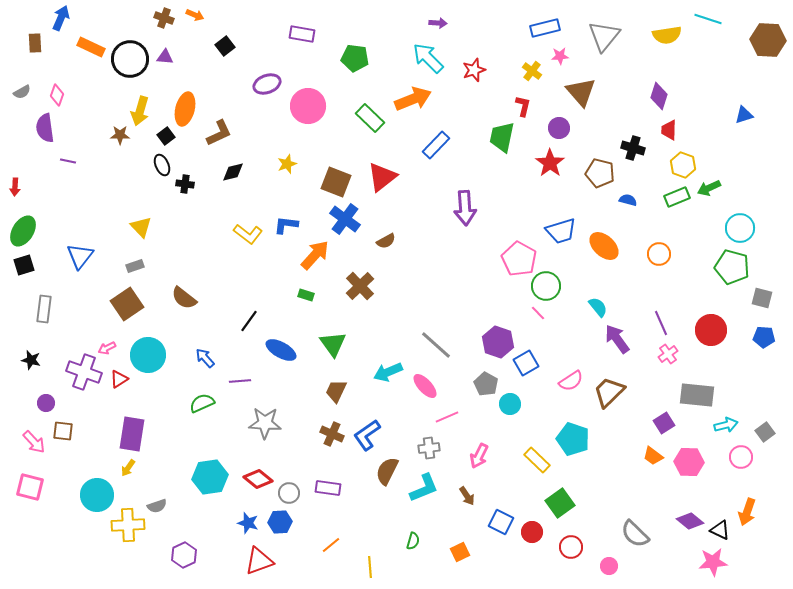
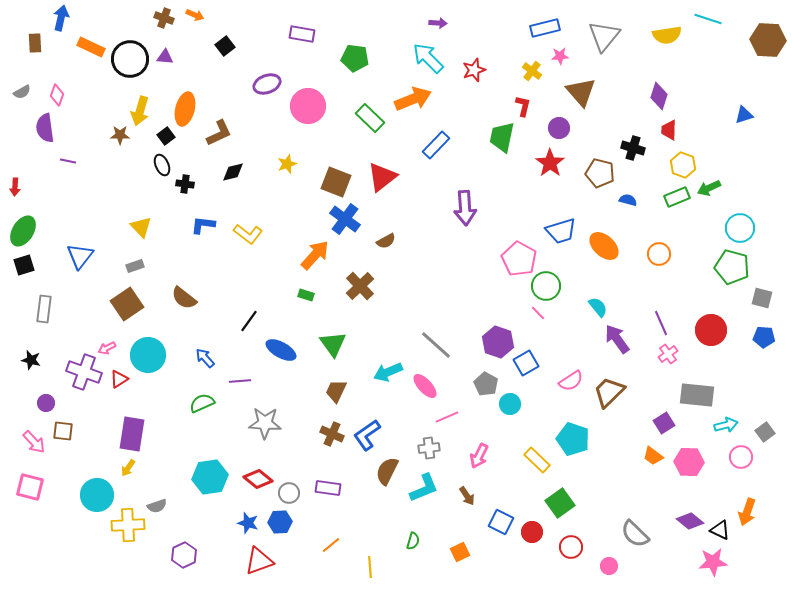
blue arrow at (61, 18): rotated 10 degrees counterclockwise
blue L-shape at (286, 225): moved 83 px left
